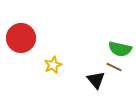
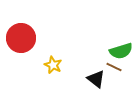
green semicircle: moved 1 px right, 2 px down; rotated 30 degrees counterclockwise
yellow star: rotated 24 degrees counterclockwise
black triangle: moved 1 px up; rotated 12 degrees counterclockwise
